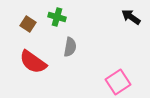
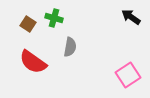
green cross: moved 3 px left, 1 px down
pink square: moved 10 px right, 7 px up
